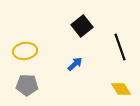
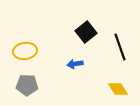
black square: moved 4 px right, 6 px down
blue arrow: rotated 147 degrees counterclockwise
yellow diamond: moved 3 px left
